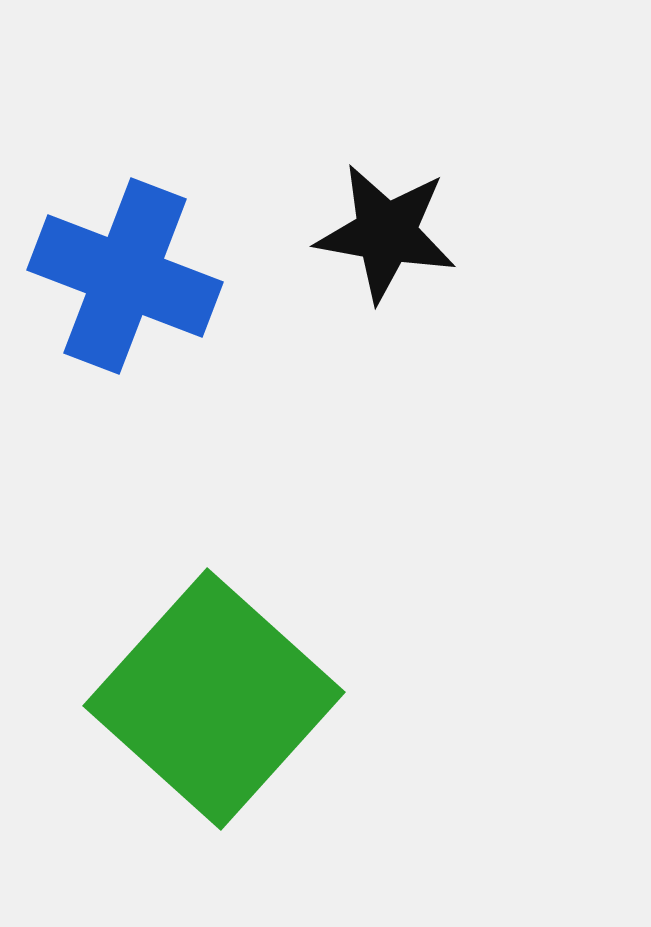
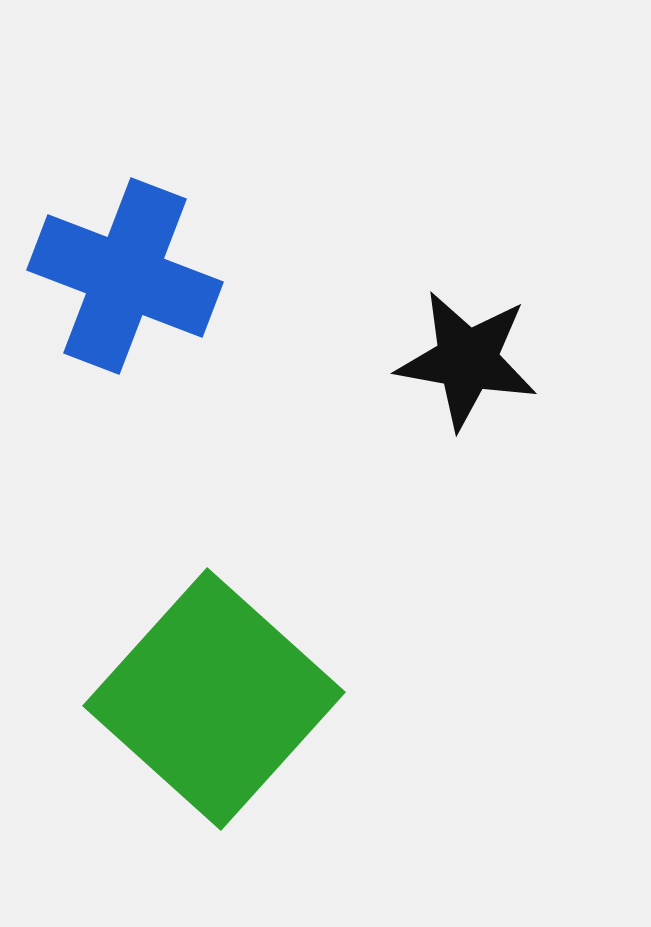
black star: moved 81 px right, 127 px down
